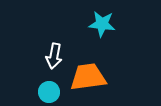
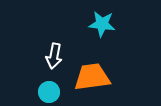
orange trapezoid: moved 4 px right
